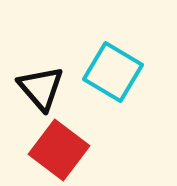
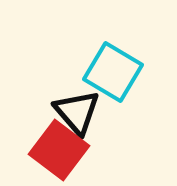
black triangle: moved 36 px right, 24 px down
